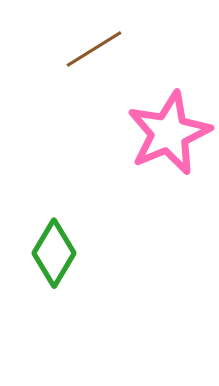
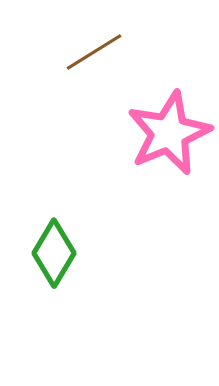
brown line: moved 3 px down
